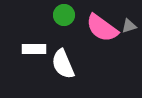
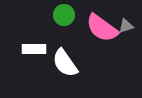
gray triangle: moved 3 px left
white semicircle: moved 2 px right, 1 px up; rotated 12 degrees counterclockwise
